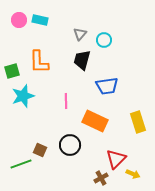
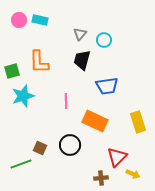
brown square: moved 2 px up
red triangle: moved 1 px right, 2 px up
brown cross: rotated 24 degrees clockwise
